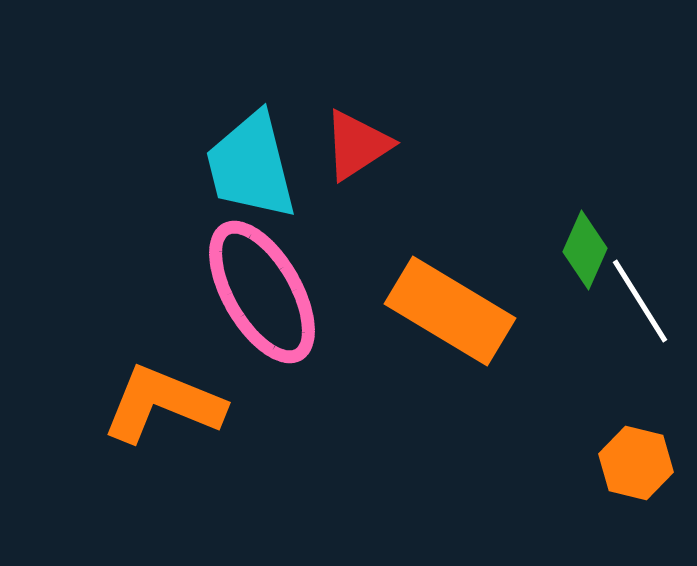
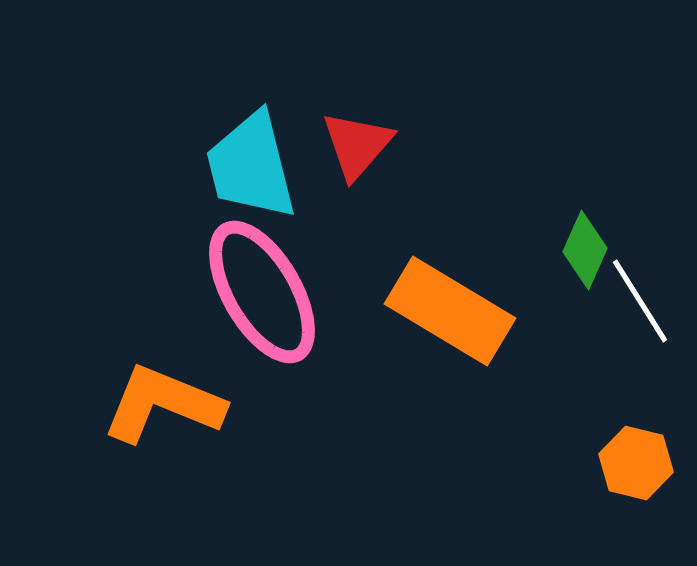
red triangle: rotated 16 degrees counterclockwise
